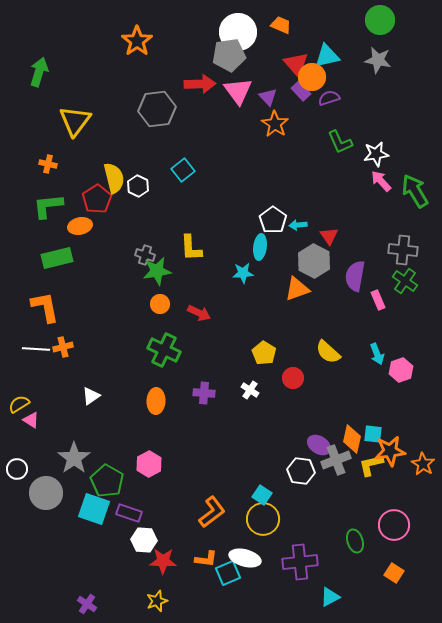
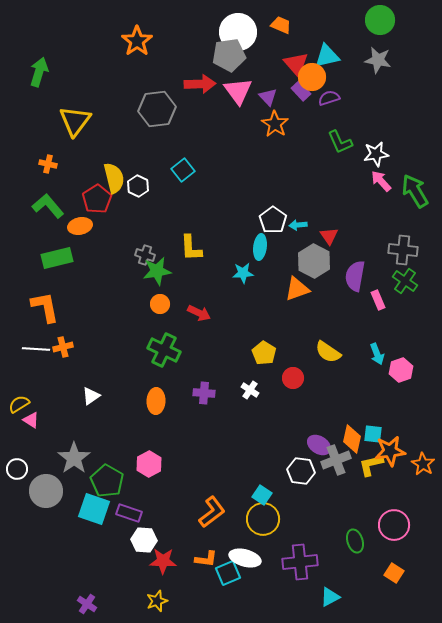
green L-shape at (48, 206): rotated 56 degrees clockwise
yellow semicircle at (328, 352): rotated 8 degrees counterclockwise
gray circle at (46, 493): moved 2 px up
